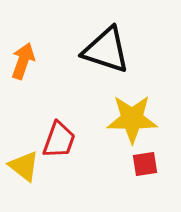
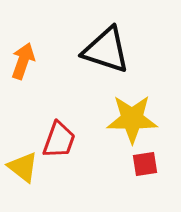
yellow triangle: moved 1 px left, 1 px down
